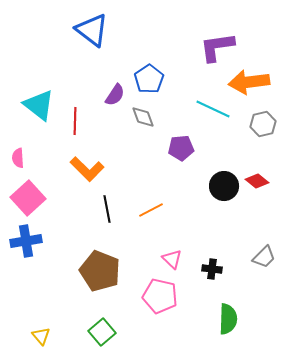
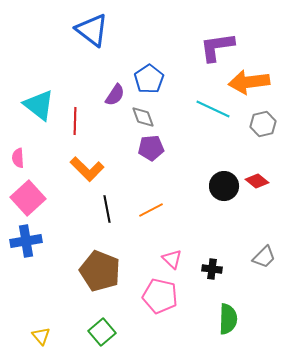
purple pentagon: moved 30 px left
